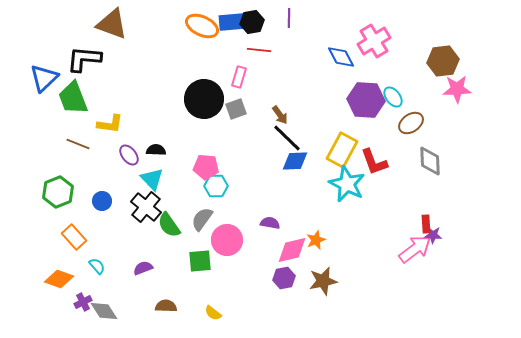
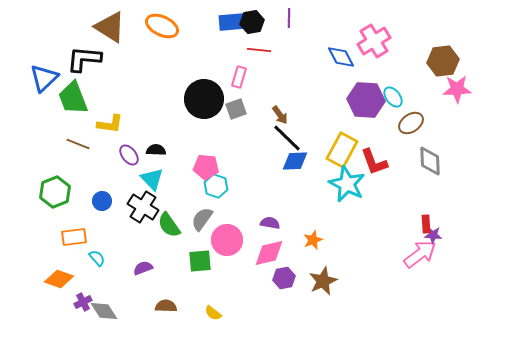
brown triangle at (112, 24): moved 2 px left, 3 px down; rotated 12 degrees clockwise
orange ellipse at (202, 26): moved 40 px left
cyan hexagon at (216, 186): rotated 20 degrees clockwise
green hexagon at (58, 192): moved 3 px left
black cross at (146, 207): moved 3 px left; rotated 8 degrees counterclockwise
orange rectangle at (74, 237): rotated 55 degrees counterclockwise
orange star at (316, 240): moved 3 px left
pink arrow at (415, 249): moved 5 px right, 5 px down
pink diamond at (292, 250): moved 23 px left, 3 px down
cyan semicircle at (97, 266): moved 8 px up
brown star at (323, 281): rotated 12 degrees counterclockwise
